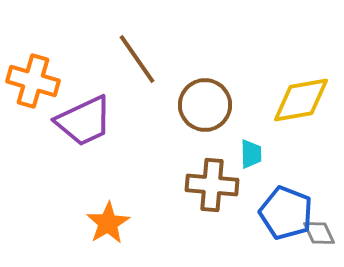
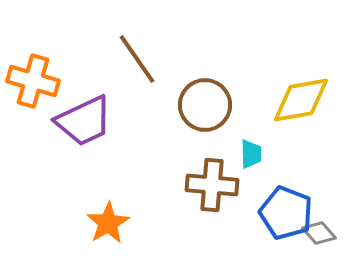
gray diamond: rotated 16 degrees counterclockwise
